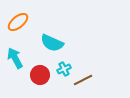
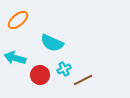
orange ellipse: moved 2 px up
cyan arrow: rotated 45 degrees counterclockwise
